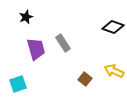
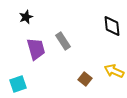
black diamond: moved 1 px left, 1 px up; rotated 65 degrees clockwise
gray rectangle: moved 2 px up
